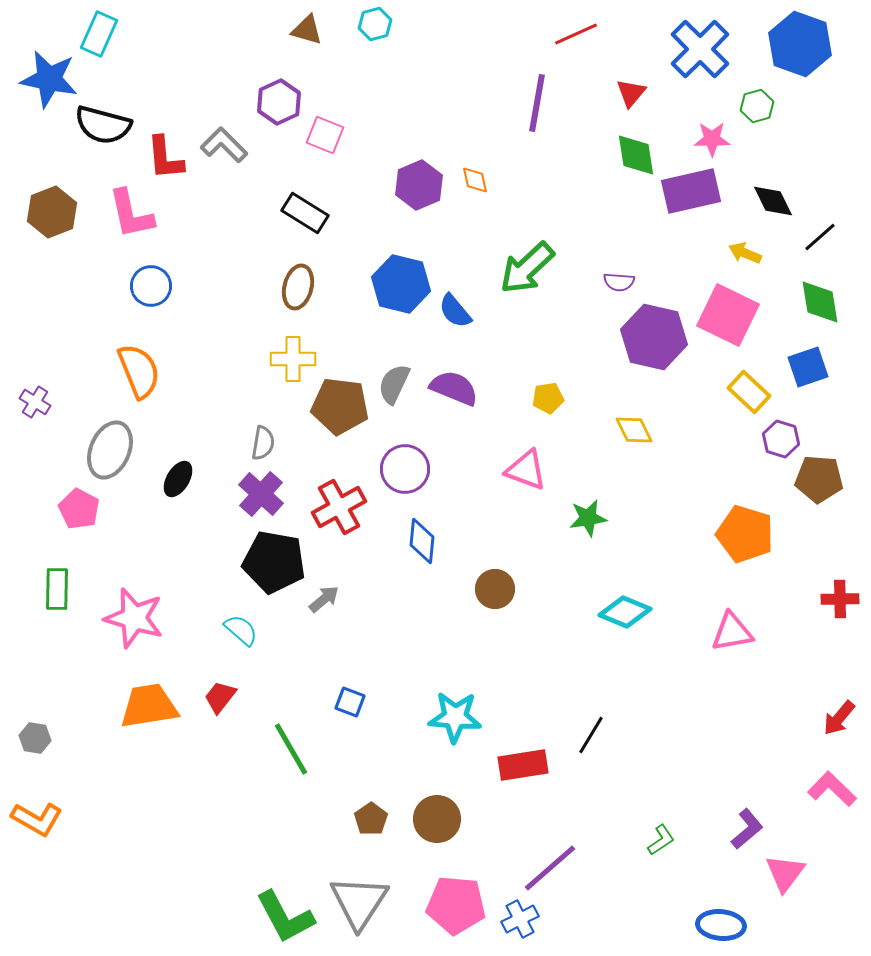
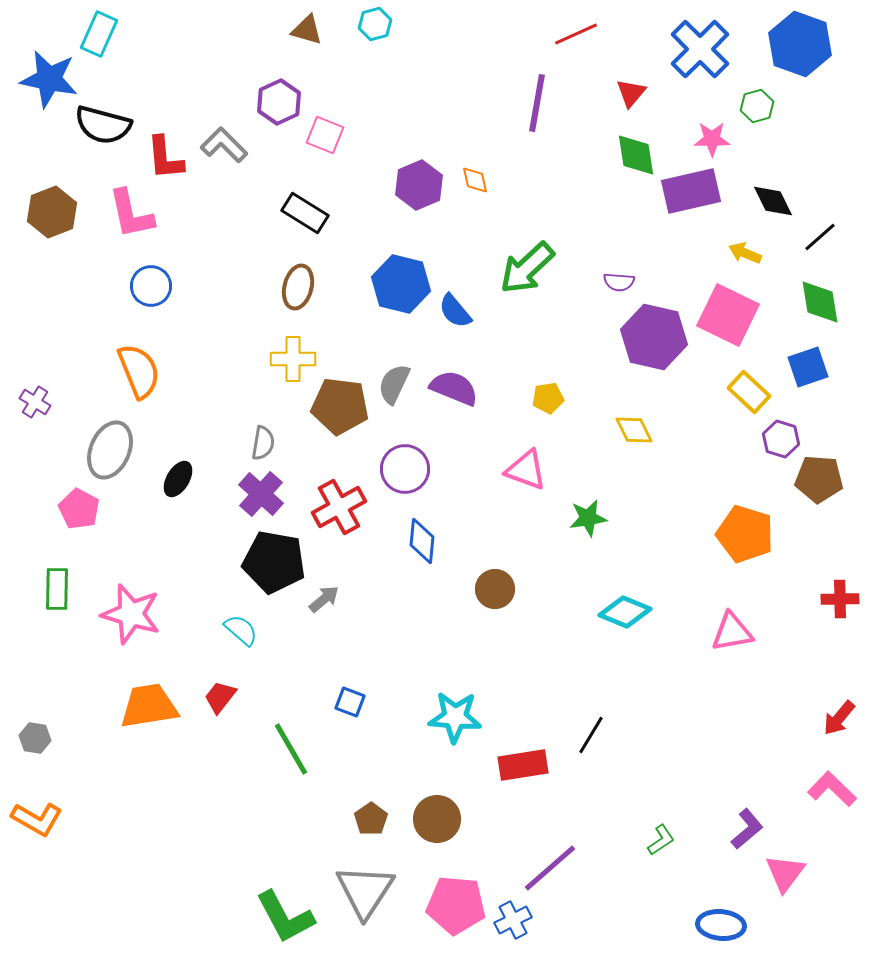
pink star at (134, 618): moved 3 px left, 4 px up
gray triangle at (359, 902): moved 6 px right, 11 px up
blue cross at (520, 919): moved 7 px left, 1 px down
